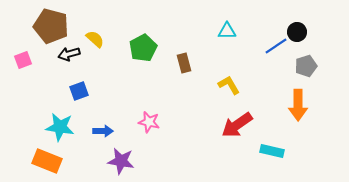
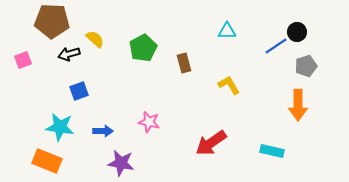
brown pentagon: moved 1 px right, 5 px up; rotated 12 degrees counterclockwise
red arrow: moved 26 px left, 18 px down
purple star: moved 2 px down
